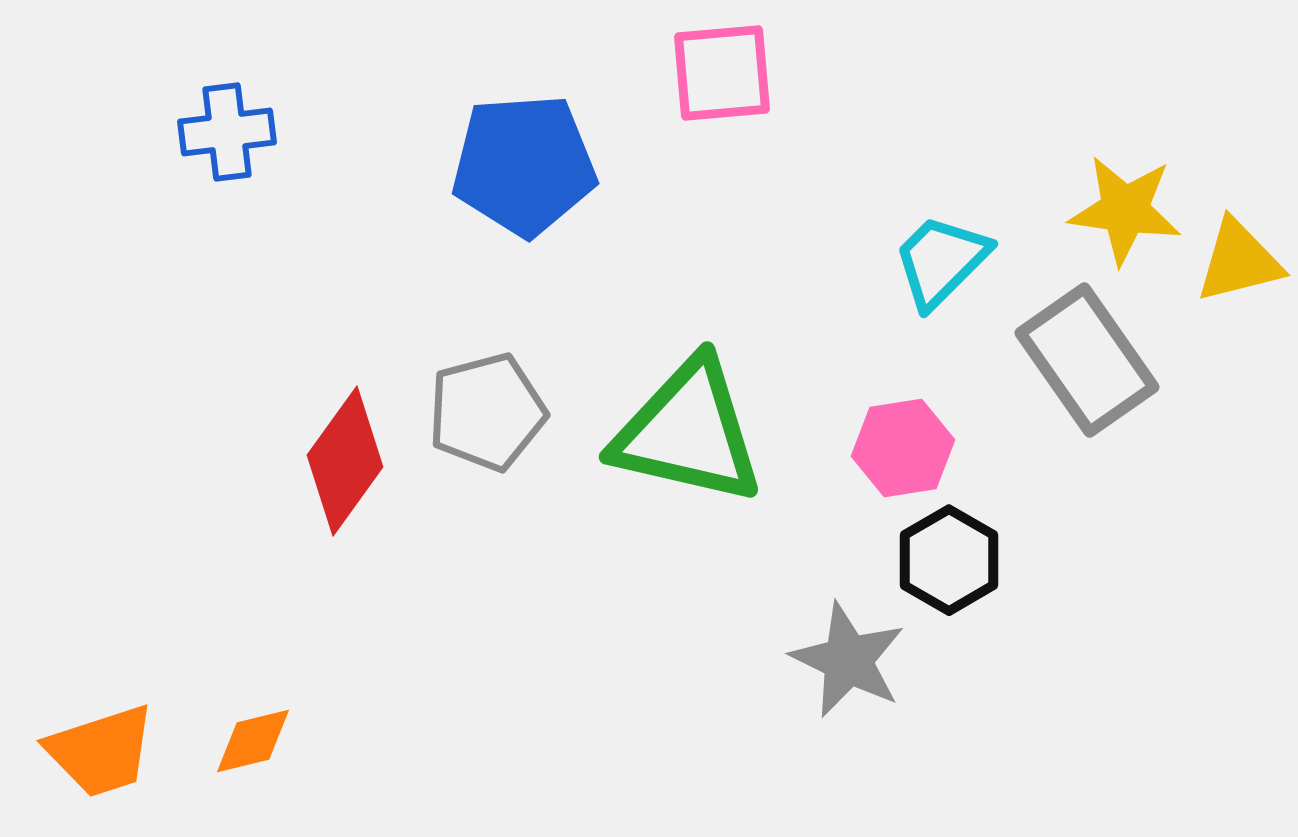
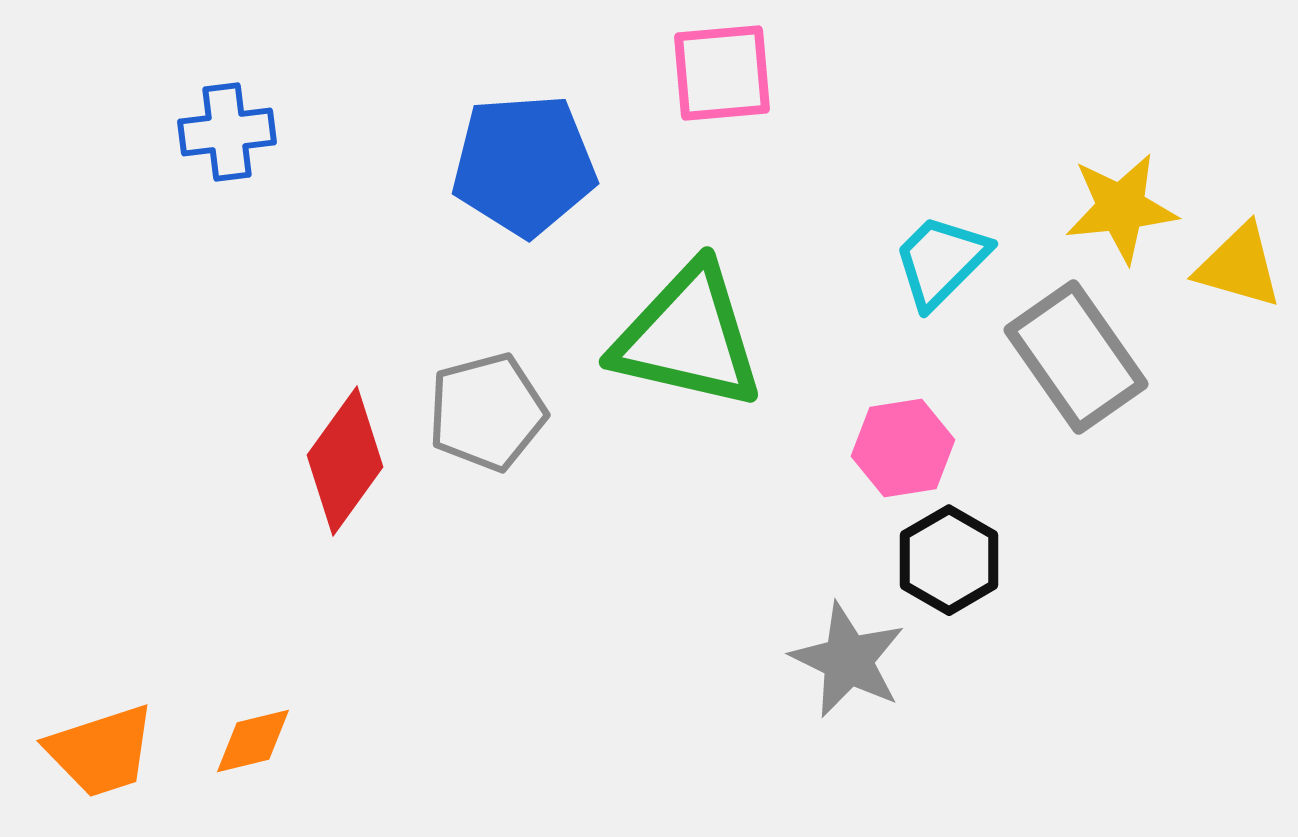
yellow star: moved 4 px left, 2 px up; rotated 14 degrees counterclockwise
yellow triangle: moved 5 px down; rotated 30 degrees clockwise
gray rectangle: moved 11 px left, 3 px up
green triangle: moved 95 px up
